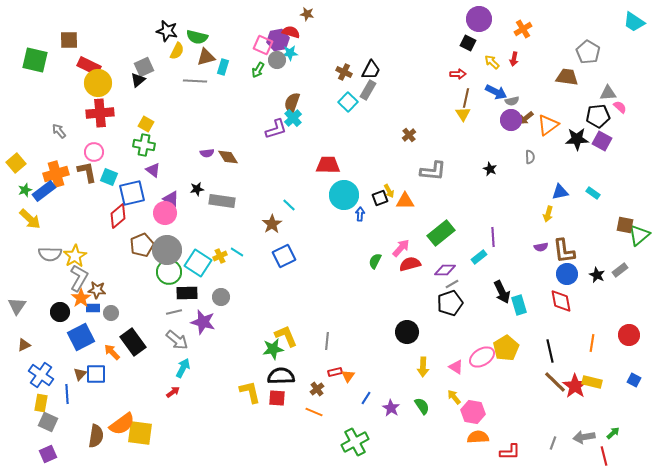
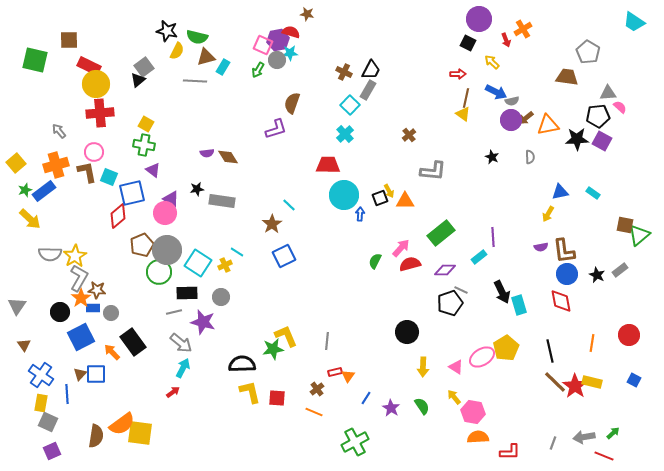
red arrow at (514, 59): moved 8 px left, 19 px up; rotated 32 degrees counterclockwise
gray square at (144, 67): rotated 12 degrees counterclockwise
cyan rectangle at (223, 67): rotated 14 degrees clockwise
yellow circle at (98, 83): moved 2 px left, 1 px down
cyan square at (348, 102): moved 2 px right, 3 px down
yellow triangle at (463, 114): rotated 21 degrees counterclockwise
cyan cross at (293, 118): moved 52 px right, 16 px down
orange triangle at (548, 125): rotated 25 degrees clockwise
black star at (490, 169): moved 2 px right, 12 px up
orange cross at (56, 174): moved 9 px up
yellow arrow at (548, 214): rotated 14 degrees clockwise
yellow cross at (220, 256): moved 5 px right, 9 px down
green circle at (169, 272): moved 10 px left
gray line at (452, 284): moved 9 px right, 6 px down; rotated 56 degrees clockwise
gray arrow at (177, 340): moved 4 px right, 3 px down
brown triangle at (24, 345): rotated 40 degrees counterclockwise
black semicircle at (281, 376): moved 39 px left, 12 px up
purple square at (48, 454): moved 4 px right, 3 px up
red line at (604, 456): rotated 54 degrees counterclockwise
